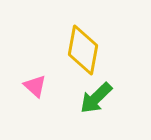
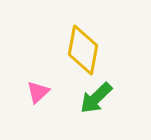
pink triangle: moved 3 px right, 6 px down; rotated 35 degrees clockwise
